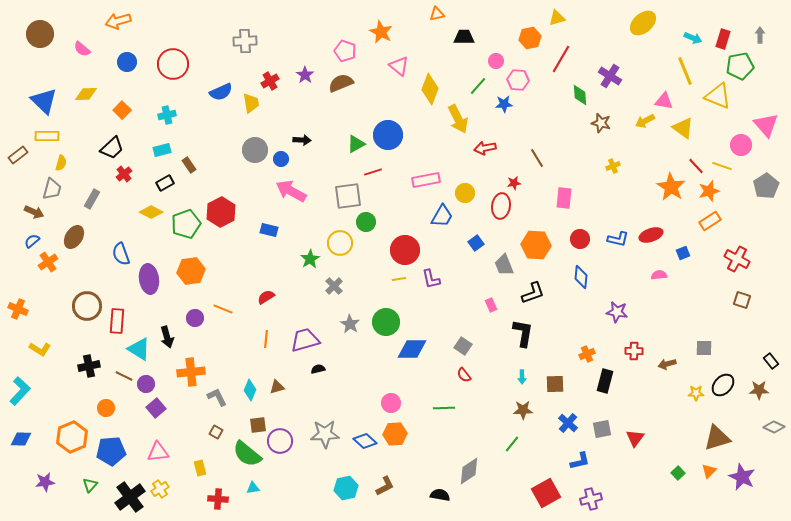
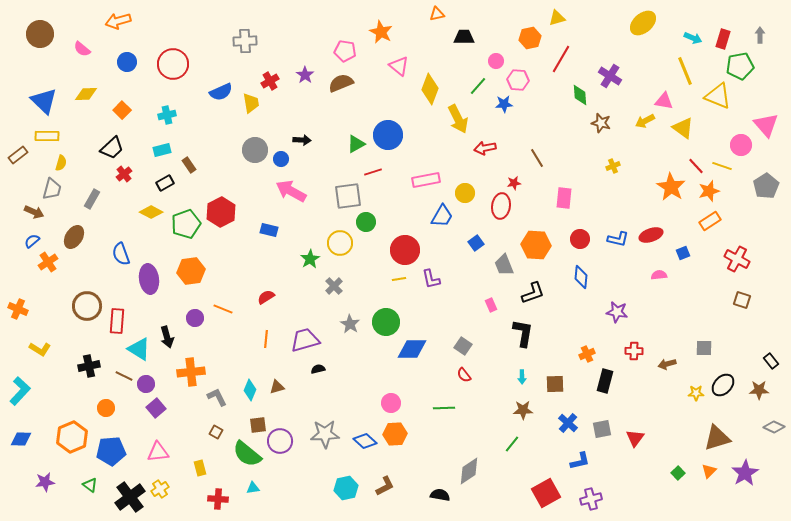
pink pentagon at (345, 51): rotated 10 degrees counterclockwise
purple star at (742, 477): moved 3 px right, 4 px up; rotated 16 degrees clockwise
green triangle at (90, 485): rotated 35 degrees counterclockwise
